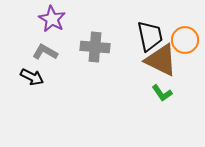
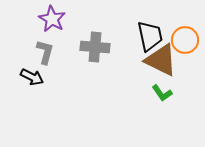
gray L-shape: rotated 75 degrees clockwise
